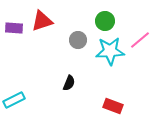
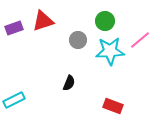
red triangle: moved 1 px right
purple rectangle: rotated 24 degrees counterclockwise
